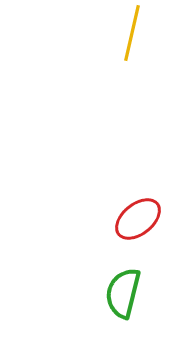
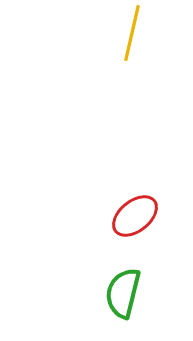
red ellipse: moved 3 px left, 3 px up
